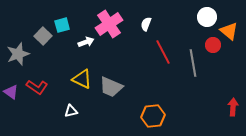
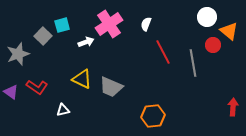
white triangle: moved 8 px left, 1 px up
